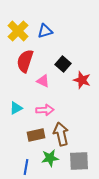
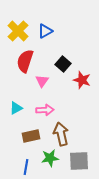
blue triangle: rotated 14 degrees counterclockwise
pink triangle: moved 1 px left; rotated 40 degrees clockwise
brown rectangle: moved 5 px left, 1 px down
